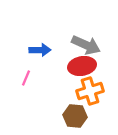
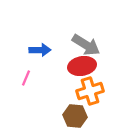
gray arrow: rotated 8 degrees clockwise
